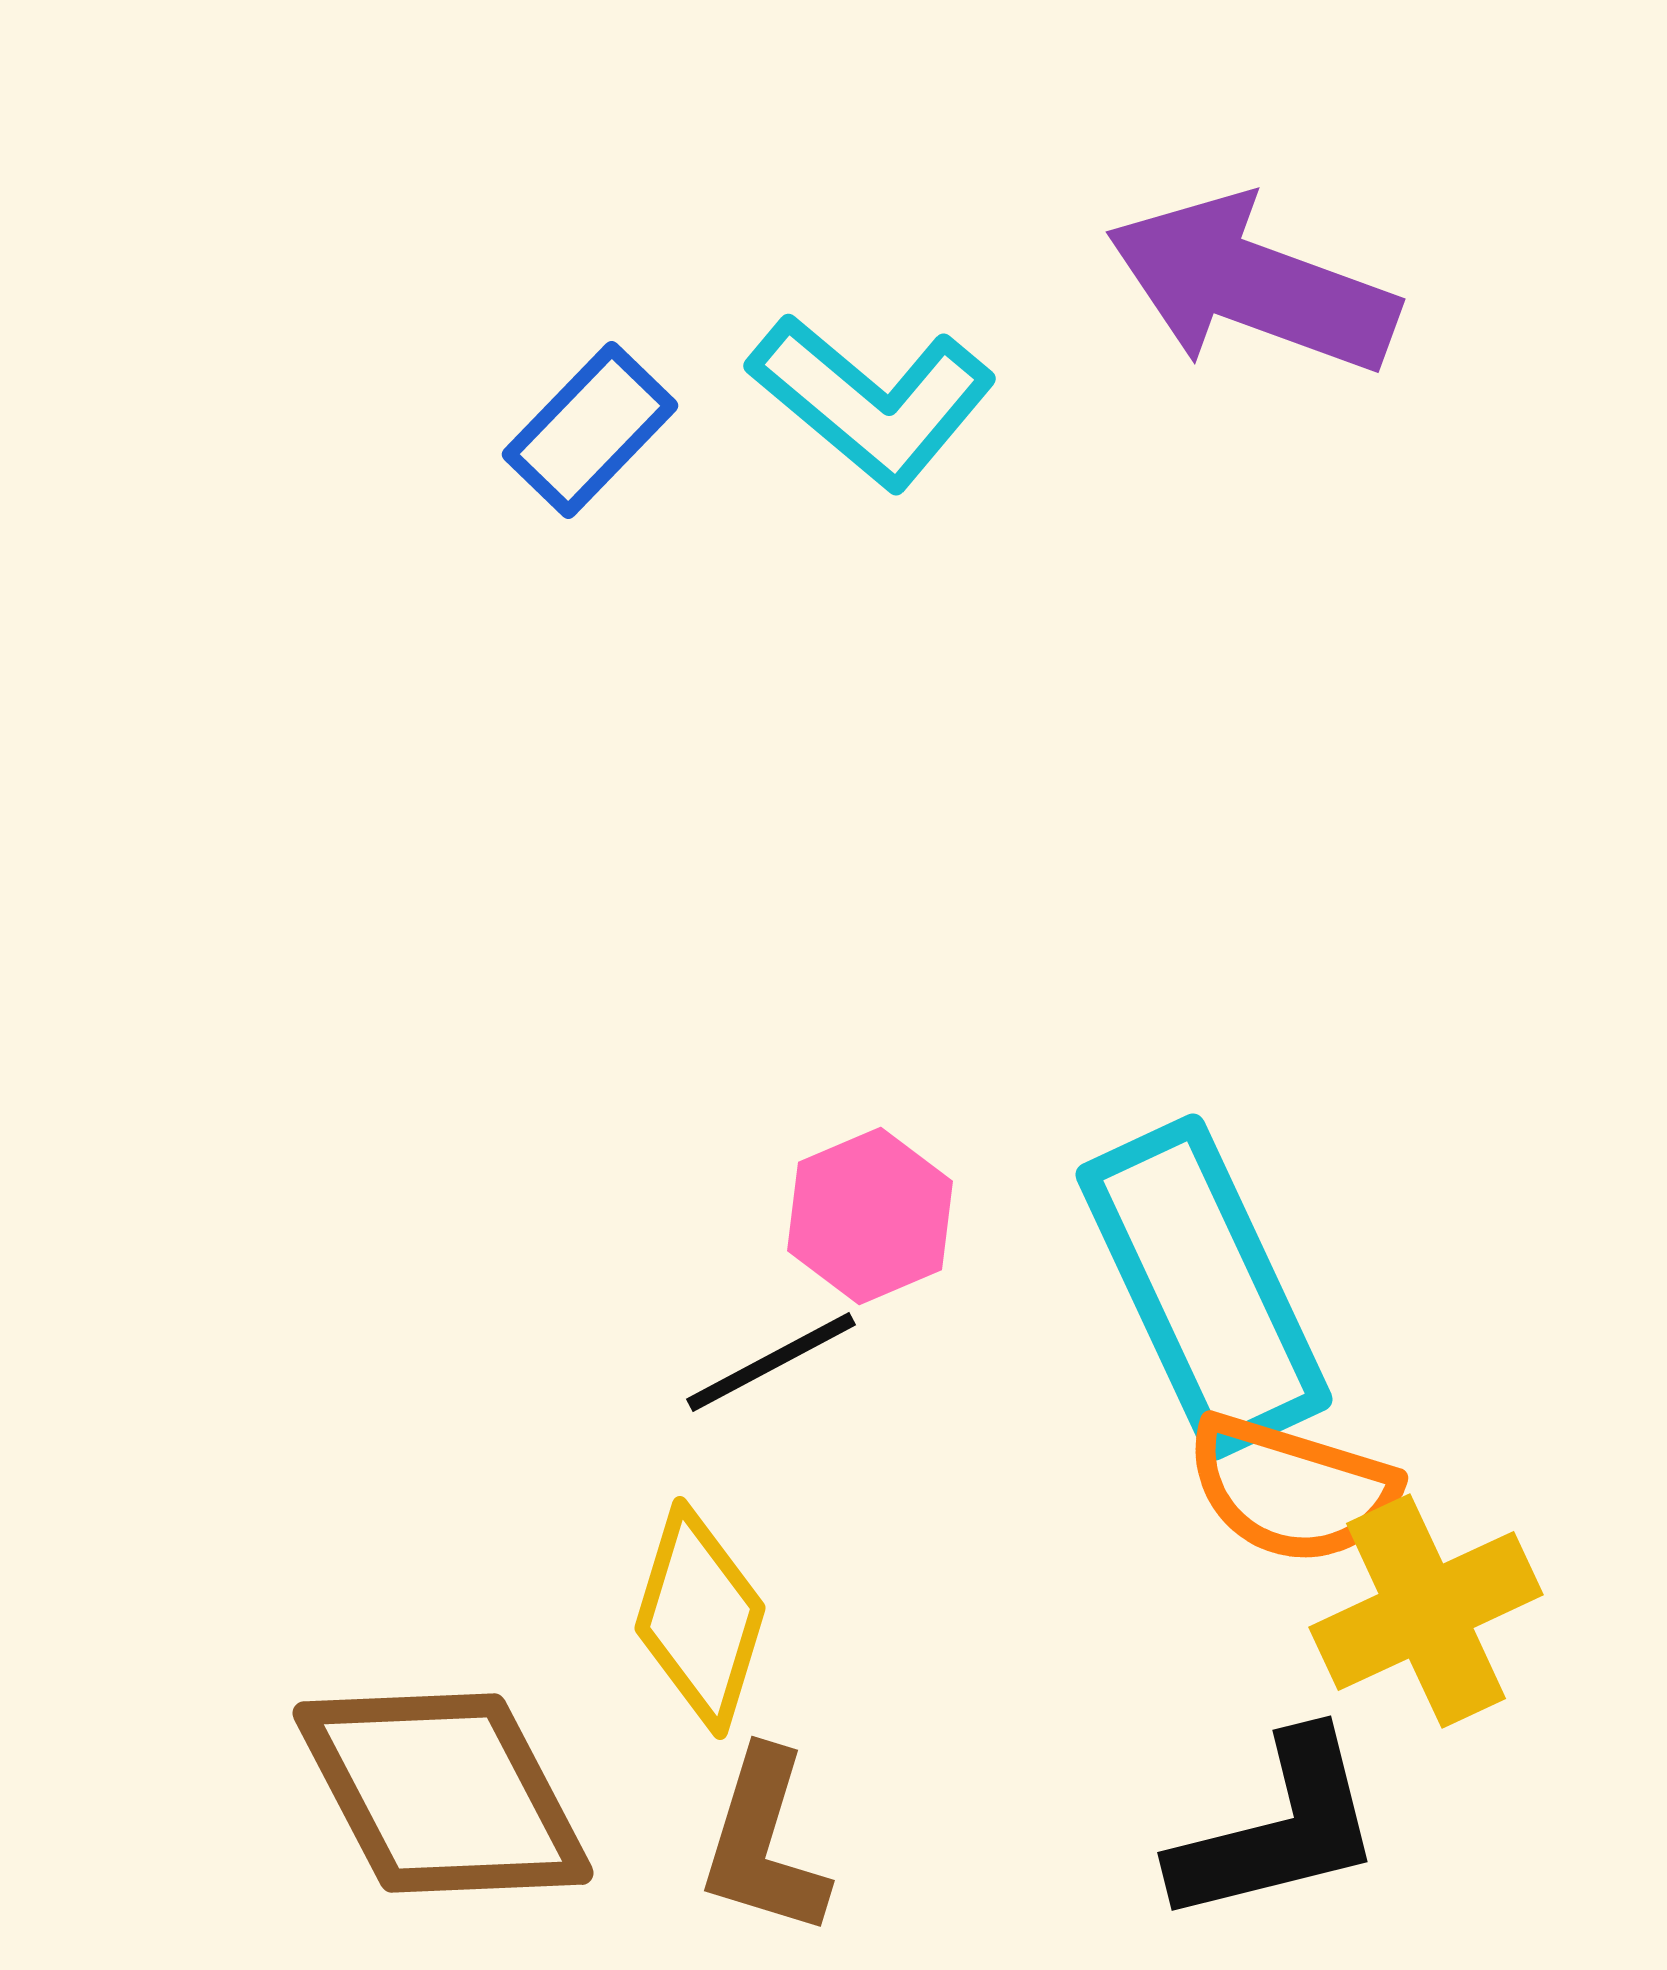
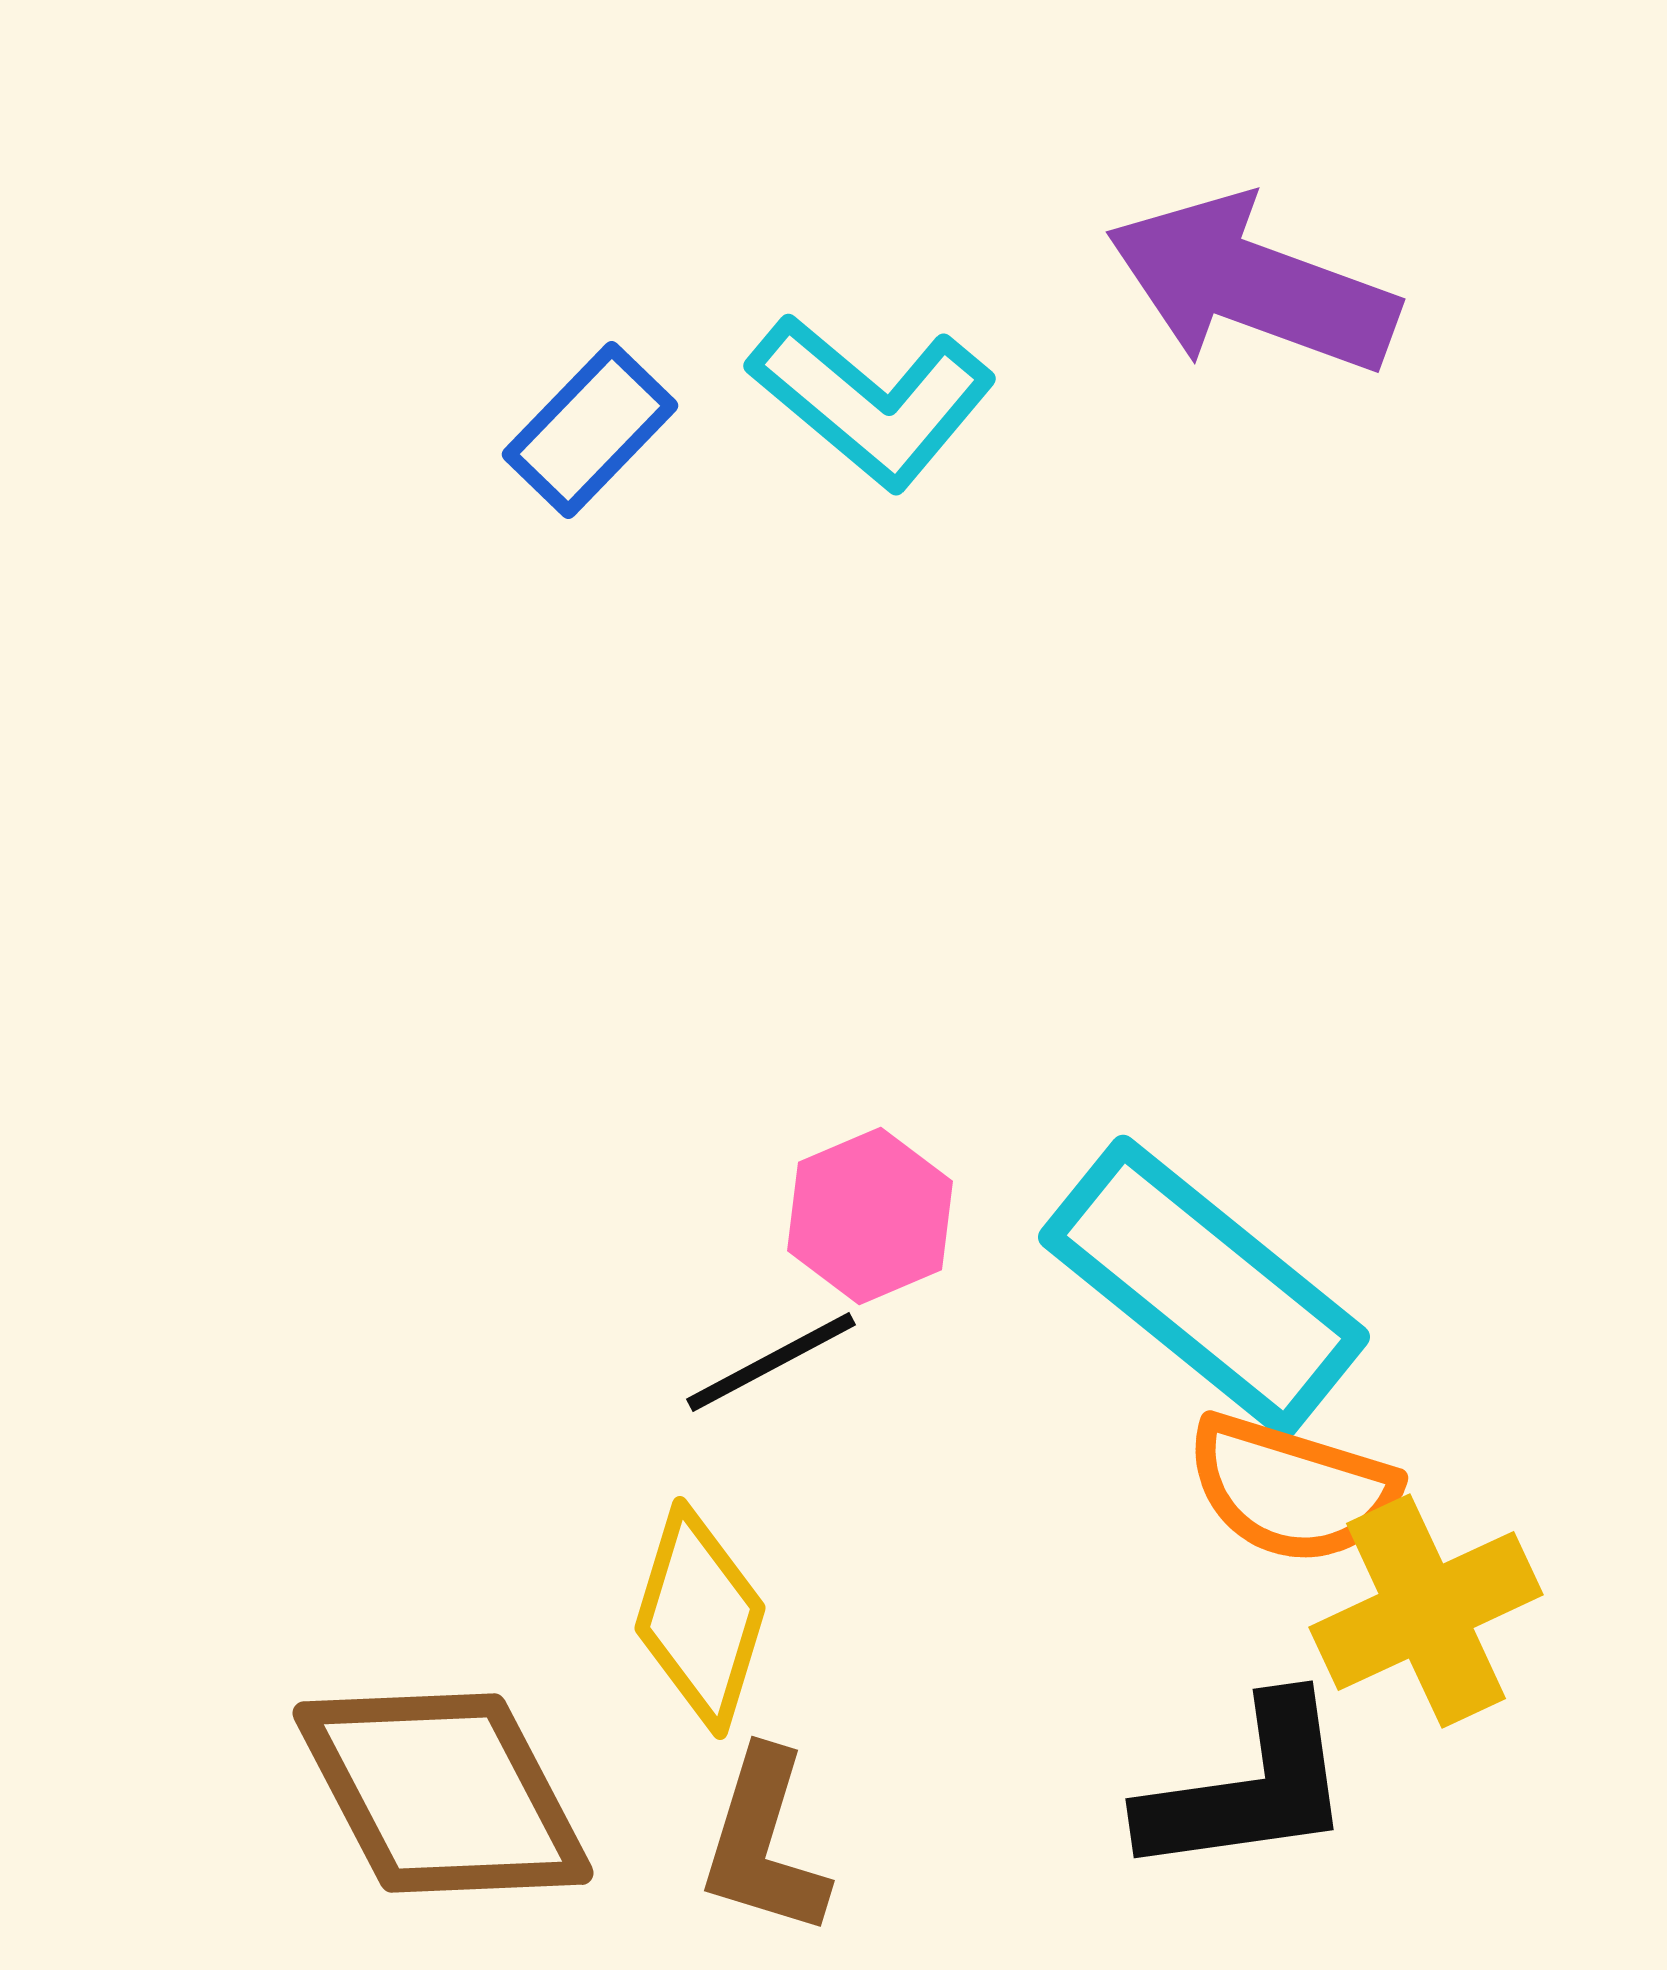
cyan rectangle: rotated 26 degrees counterclockwise
black L-shape: moved 30 px left, 41 px up; rotated 6 degrees clockwise
